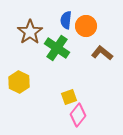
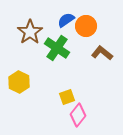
blue semicircle: rotated 48 degrees clockwise
yellow square: moved 2 px left
